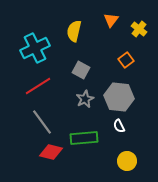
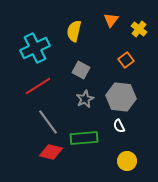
gray hexagon: moved 2 px right
gray line: moved 6 px right
